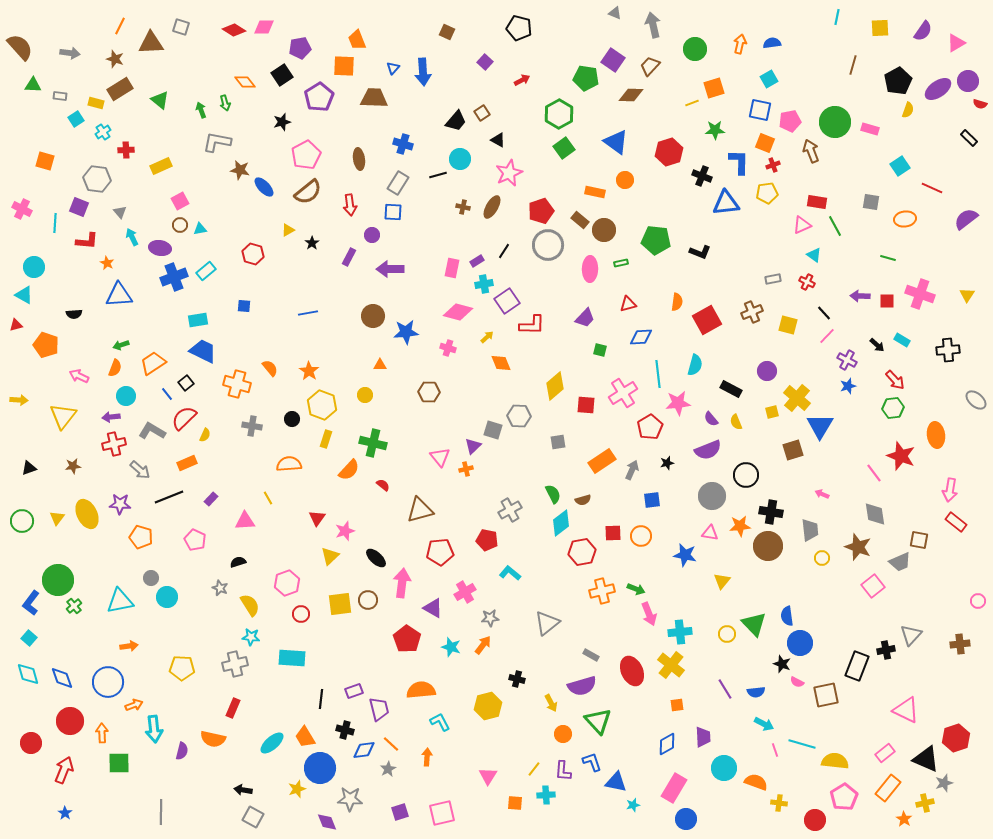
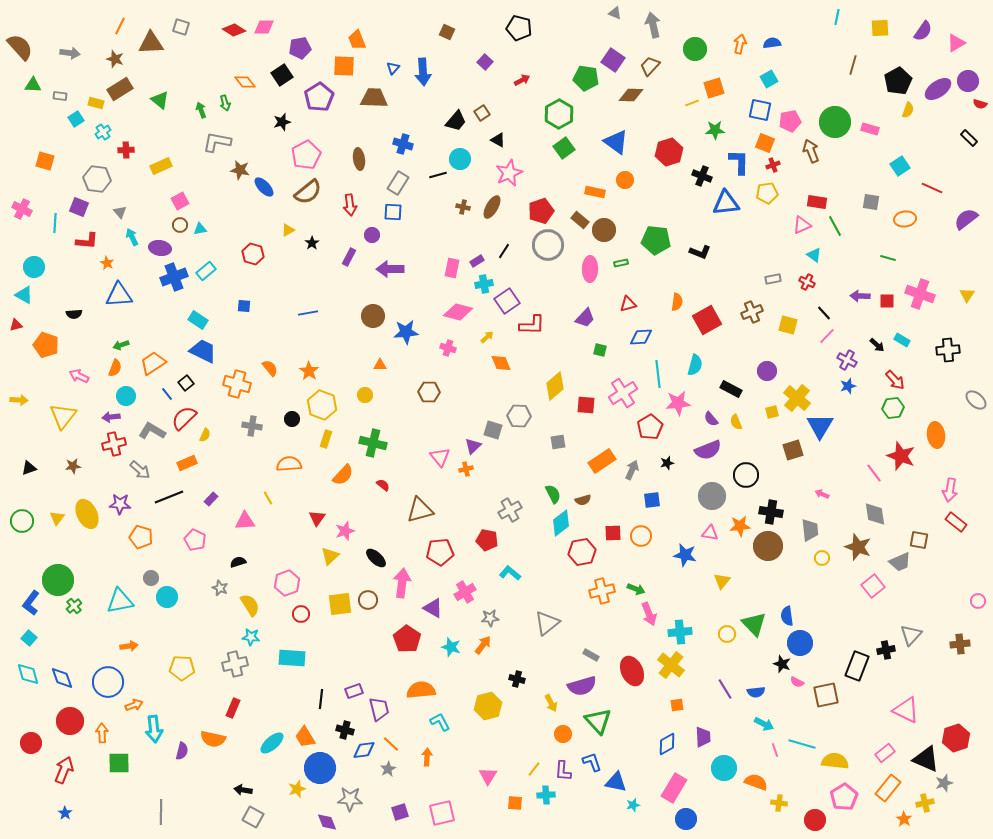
cyan rectangle at (198, 320): rotated 42 degrees clockwise
orange semicircle at (349, 470): moved 6 px left, 5 px down
